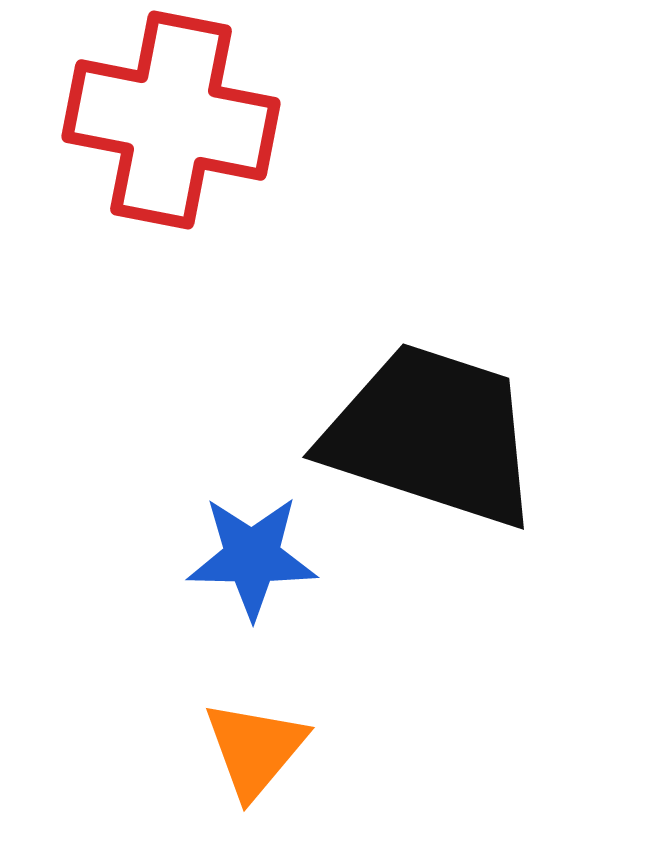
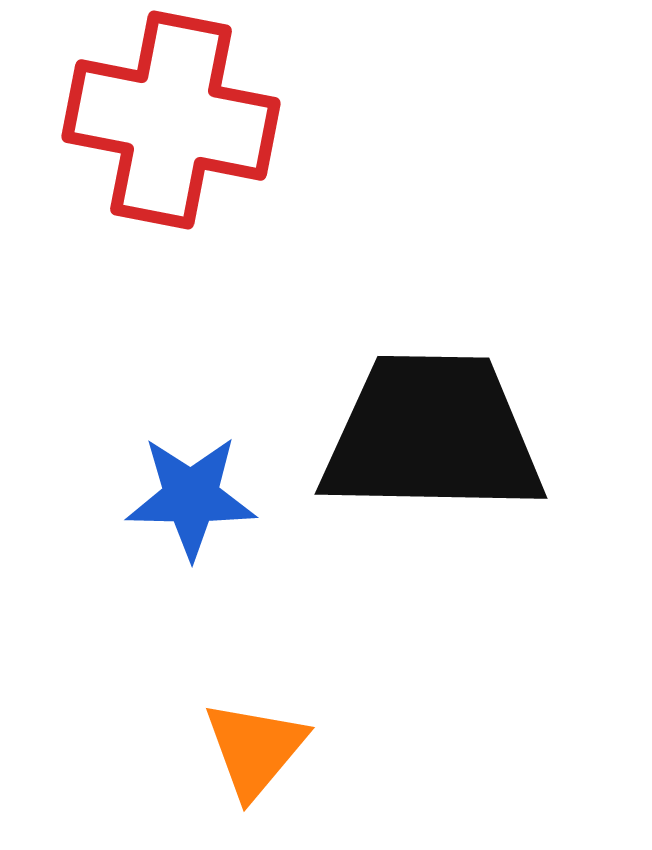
black trapezoid: rotated 17 degrees counterclockwise
blue star: moved 61 px left, 60 px up
